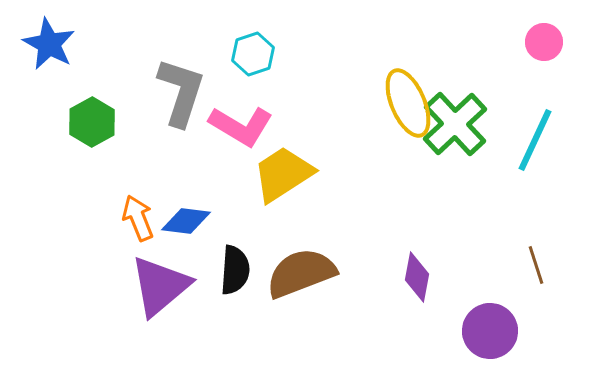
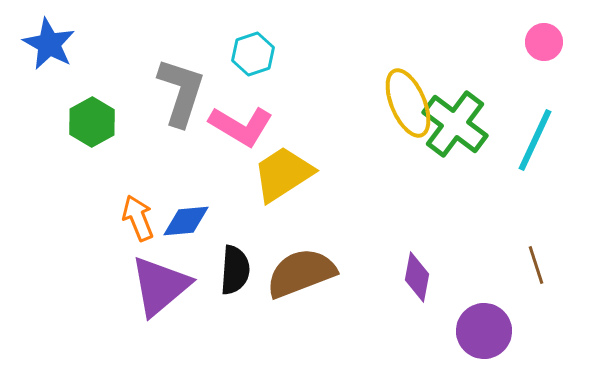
green cross: rotated 10 degrees counterclockwise
blue diamond: rotated 12 degrees counterclockwise
purple circle: moved 6 px left
